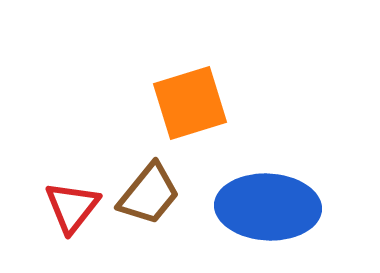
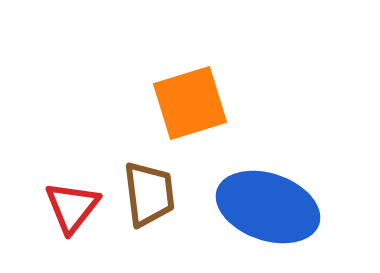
brown trapezoid: rotated 46 degrees counterclockwise
blue ellipse: rotated 16 degrees clockwise
